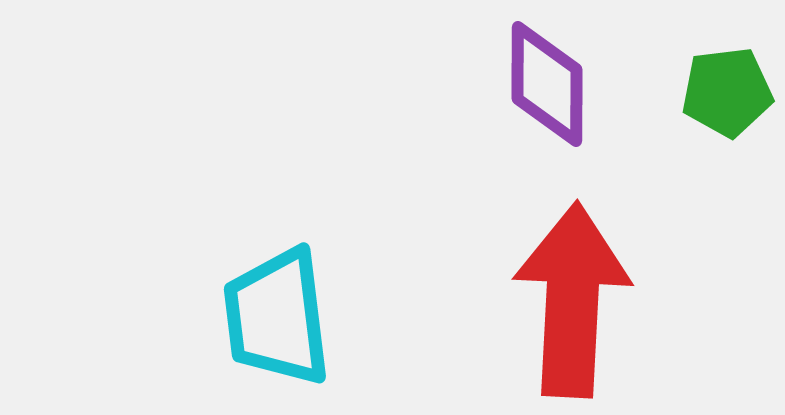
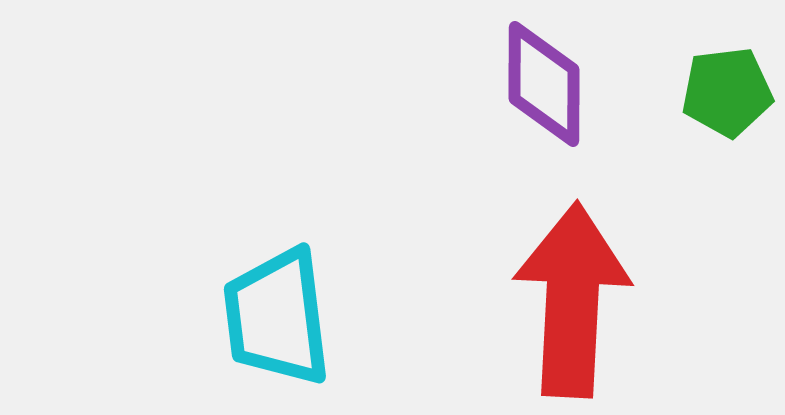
purple diamond: moved 3 px left
